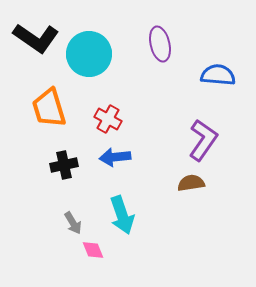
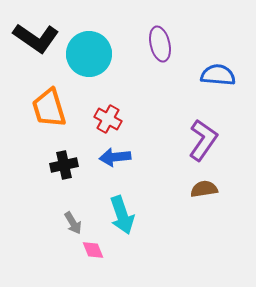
brown semicircle: moved 13 px right, 6 px down
